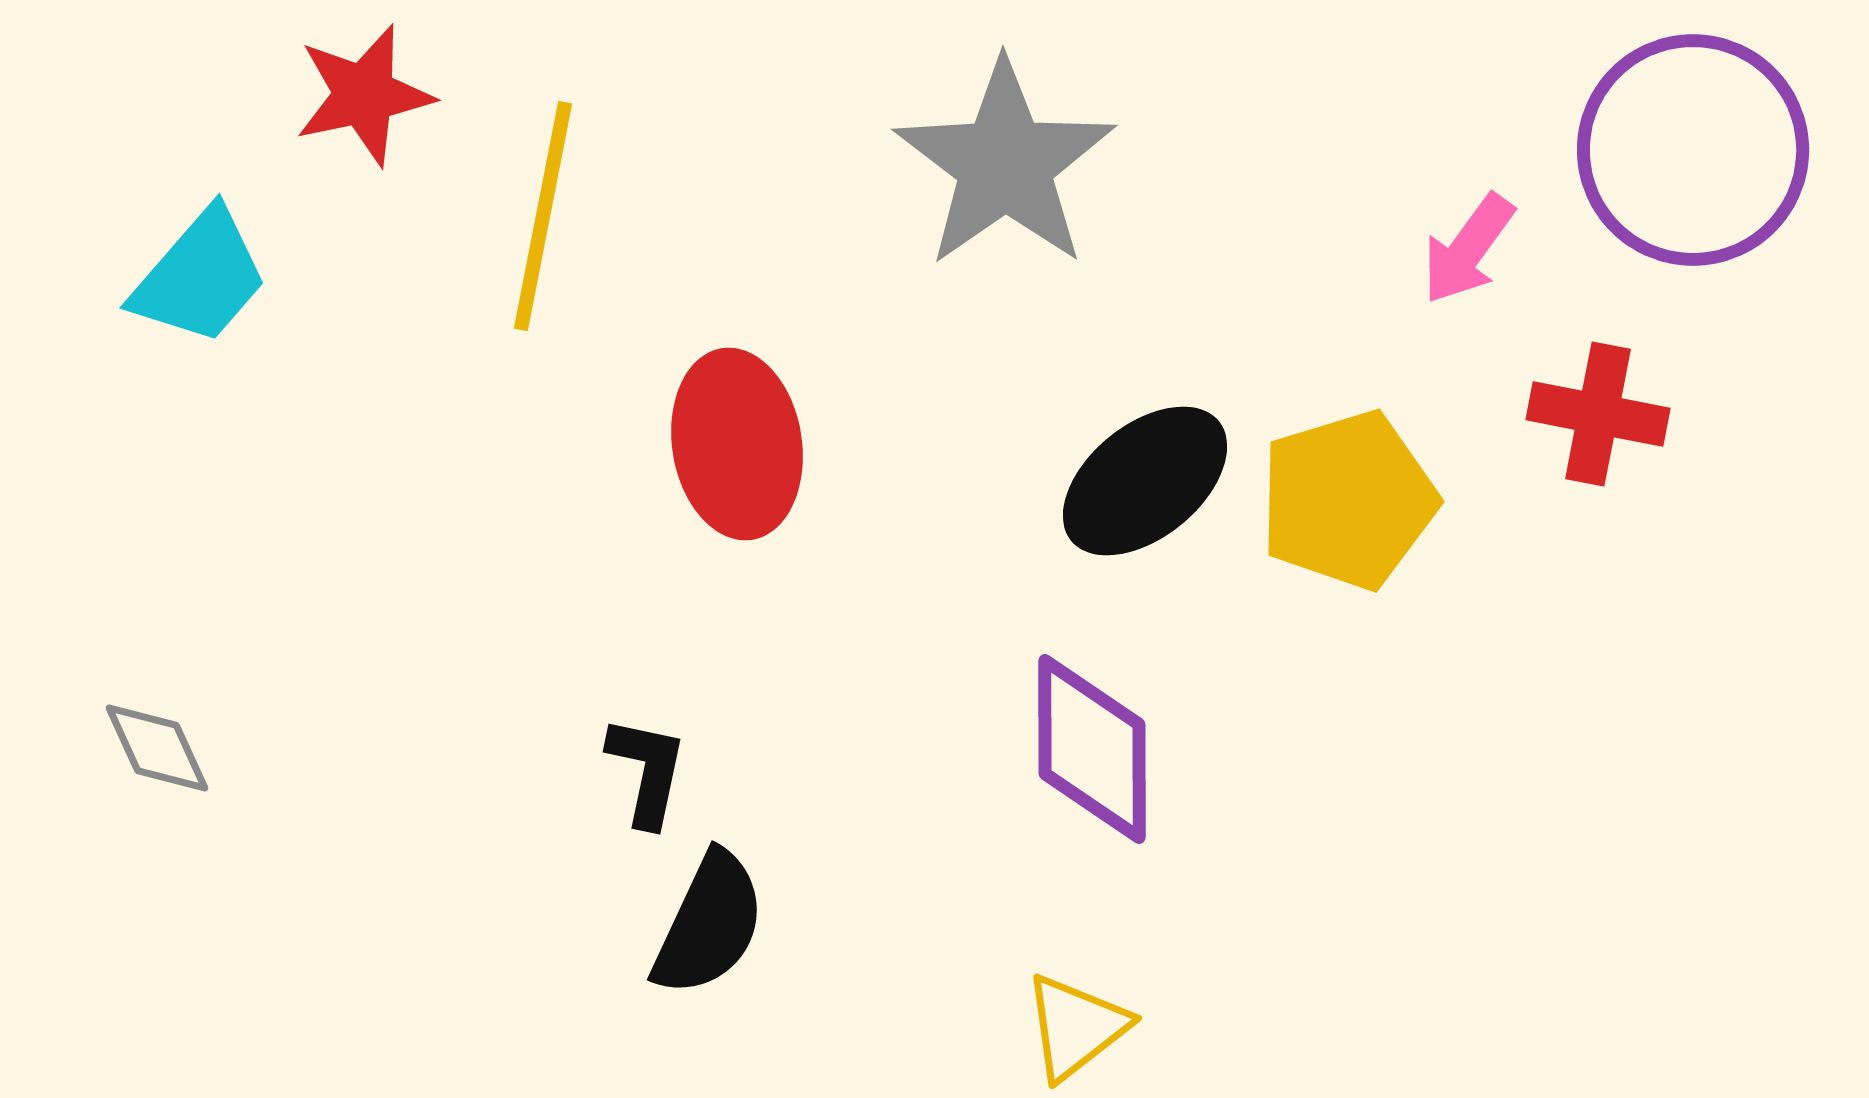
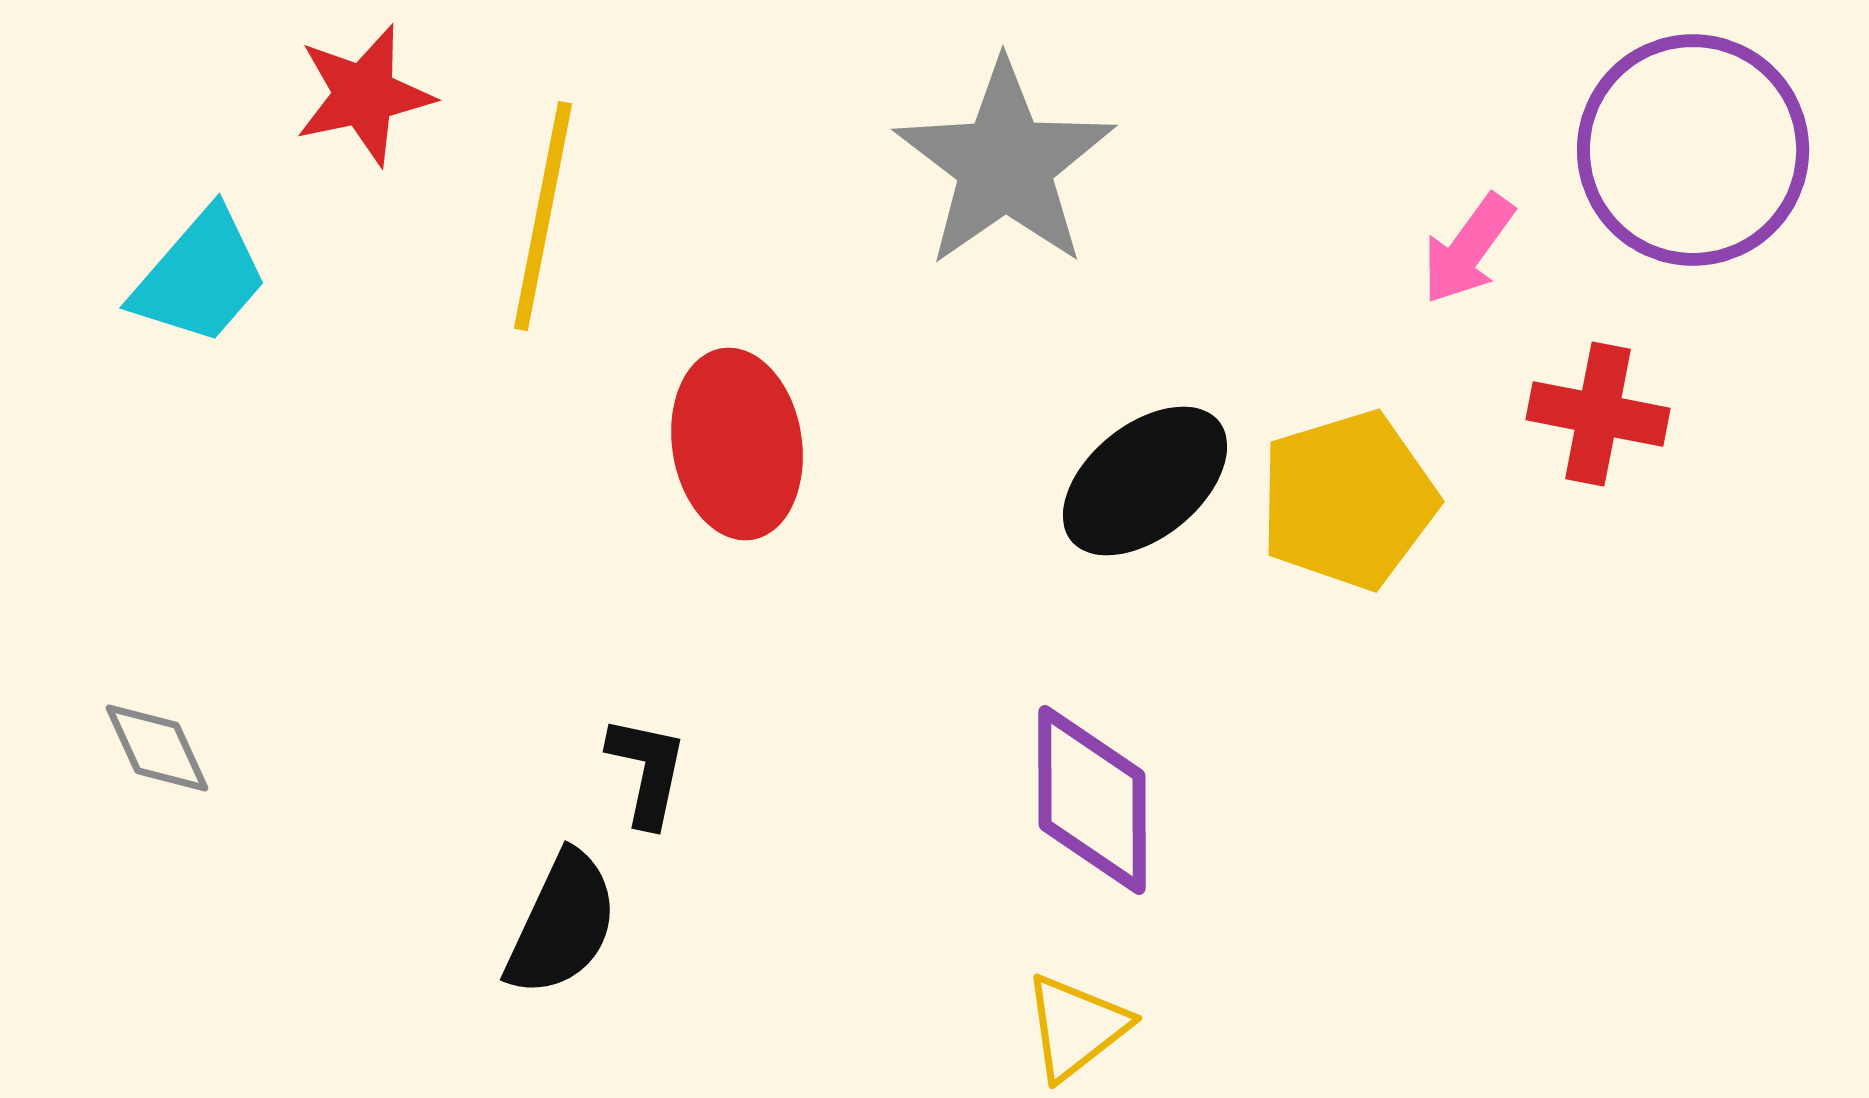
purple diamond: moved 51 px down
black semicircle: moved 147 px left
